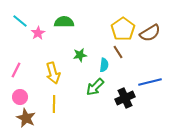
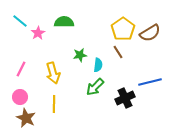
cyan semicircle: moved 6 px left
pink line: moved 5 px right, 1 px up
